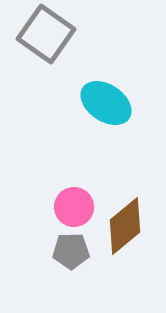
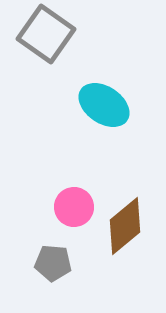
cyan ellipse: moved 2 px left, 2 px down
gray pentagon: moved 18 px left, 12 px down; rotated 6 degrees clockwise
